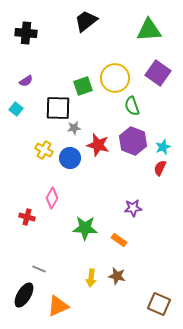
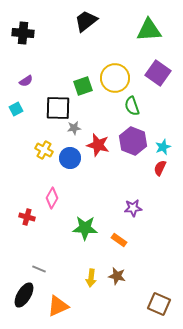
black cross: moved 3 px left
cyan square: rotated 24 degrees clockwise
